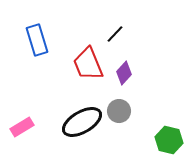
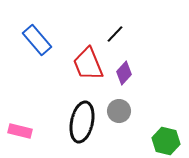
blue rectangle: rotated 24 degrees counterclockwise
black ellipse: rotated 48 degrees counterclockwise
pink rectangle: moved 2 px left, 4 px down; rotated 45 degrees clockwise
green hexagon: moved 3 px left, 1 px down
